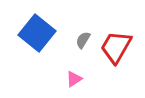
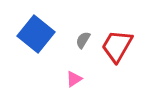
blue square: moved 1 px left, 1 px down
red trapezoid: moved 1 px right, 1 px up
